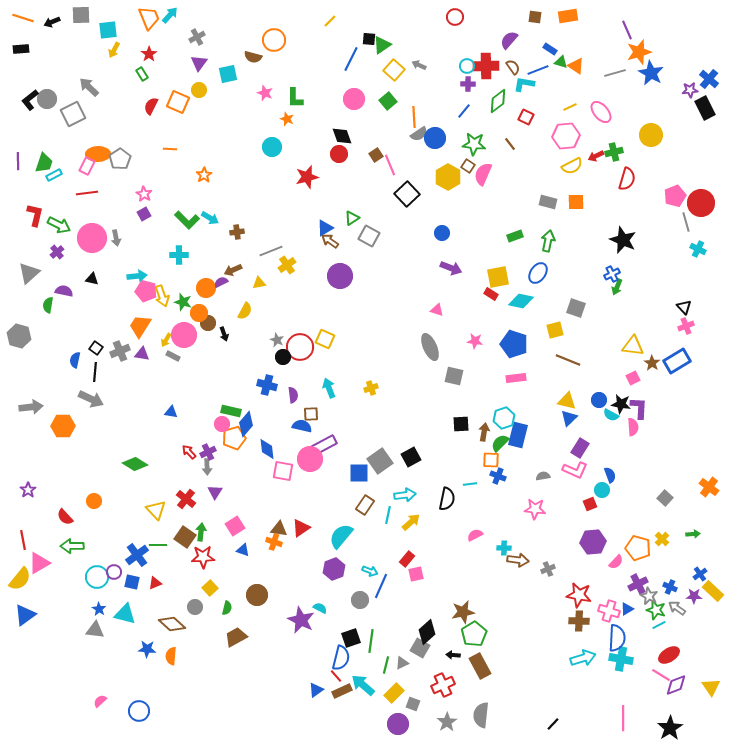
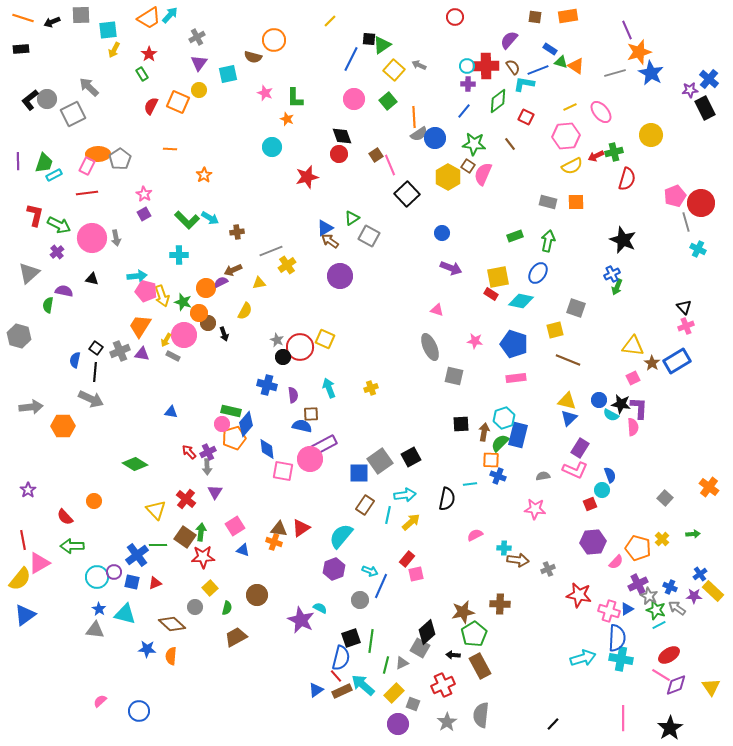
orange trapezoid at (149, 18): rotated 80 degrees clockwise
brown cross at (579, 621): moved 79 px left, 17 px up
